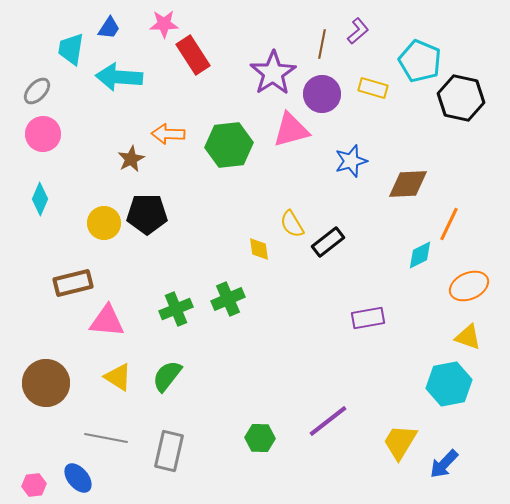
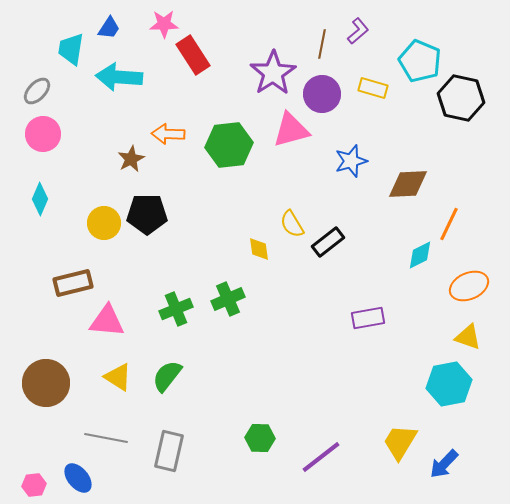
purple line at (328, 421): moved 7 px left, 36 px down
